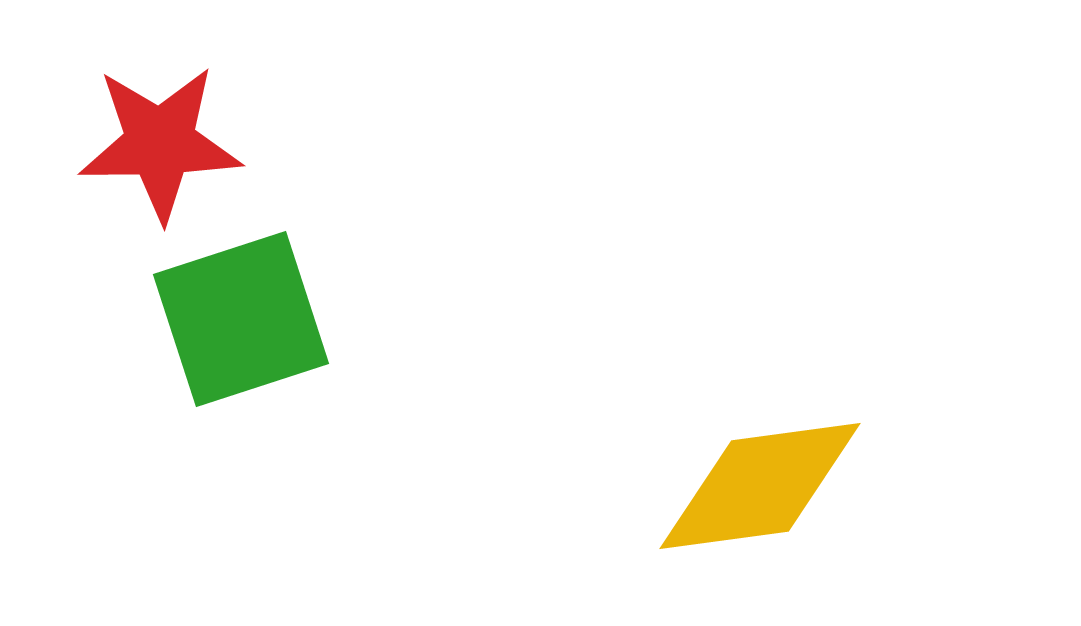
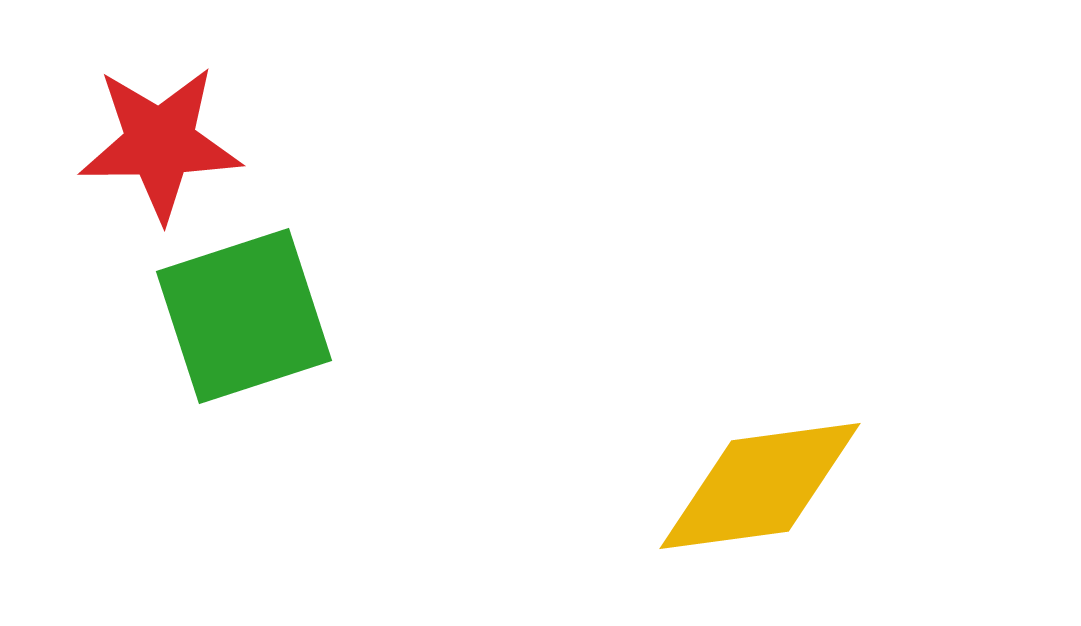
green square: moved 3 px right, 3 px up
